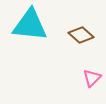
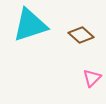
cyan triangle: rotated 24 degrees counterclockwise
